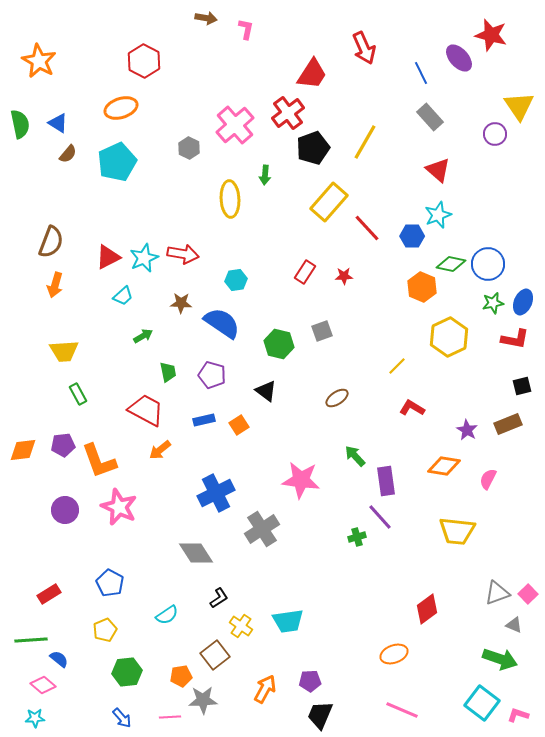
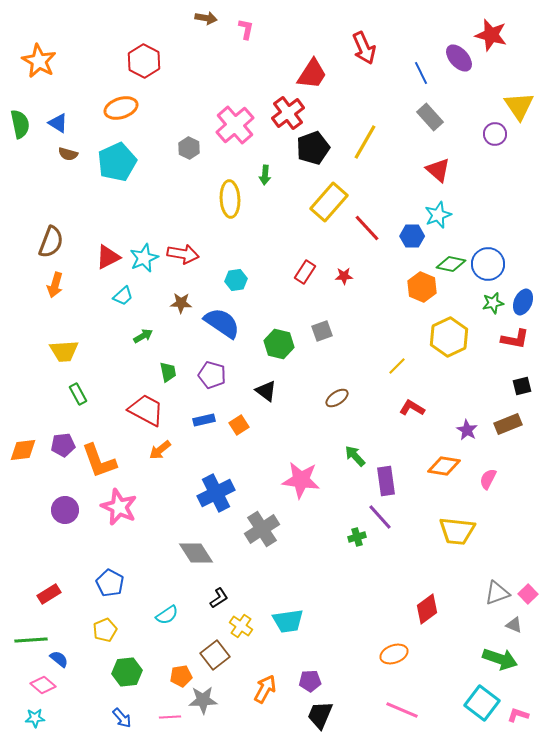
brown semicircle at (68, 154): rotated 66 degrees clockwise
